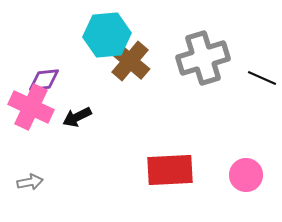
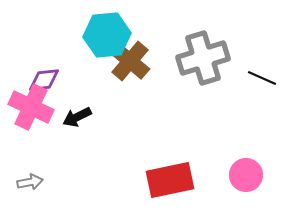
red rectangle: moved 10 px down; rotated 9 degrees counterclockwise
